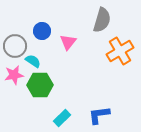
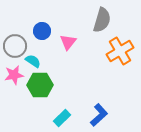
blue L-shape: rotated 145 degrees clockwise
